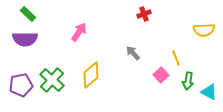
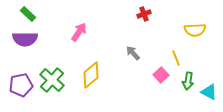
yellow semicircle: moved 9 px left
